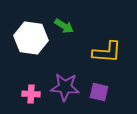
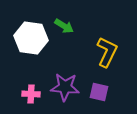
yellow L-shape: rotated 68 degrees counterclockwise
